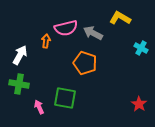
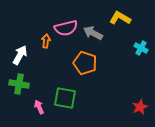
red star: moved 1 px right, 3 px down; rotated 14 degrees clockwise
